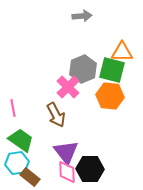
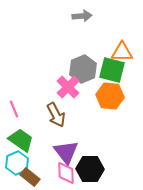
pink line: moved 1 px right, 1 px down; rotated 12 degrees counterclockwise
cyan hexagon: rotated 15 degrees counterclockwise
pink diamond: moved 1 px left, 1 px down
